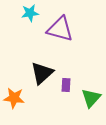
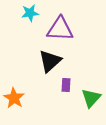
purple triangle: rotated 12 degrees counterclockwise
black triangle: moved 8 px right, 12 px up
orange star: rotated 25 degrees clockwise
